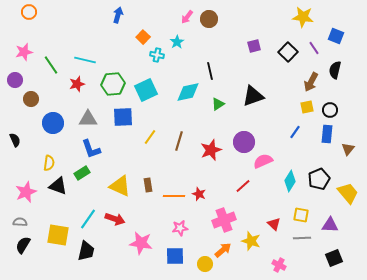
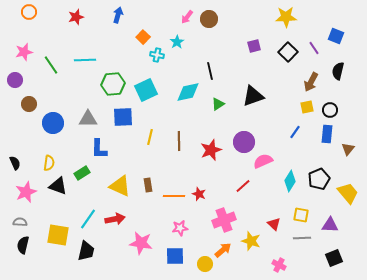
yellow star at (303, 17): moved 17 px left; rotated 10 degrees counterclockwise
cyan line at (85, 60): rotated 15 degrees counterclockwise
black semicircle at (335, 70): moved 3 px right, 1 px down
red star at (77, 84): moved 1 px left, 67 px up
brown circle at (31, 99): moved 2 px left, 5 px down
yellow line at (150, 137): rotated 21 degrees counterclockwise
black semicircle at (15, 140): moved 23 px down
brown line at (179, 141): rotated 18 degrees counterclockwise
blue L-shape at (91, 149): moved 8 px right; rotated 20 degrees clockwise
red arrow at (115, 219): rotated 30 degrees counterclockwise
black semicircle at (23, 245): rotated 18 degrees counterclockwise
